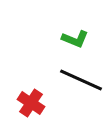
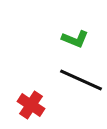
red cross: moved 2 px down
